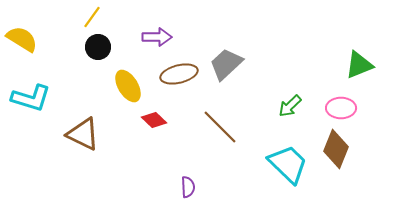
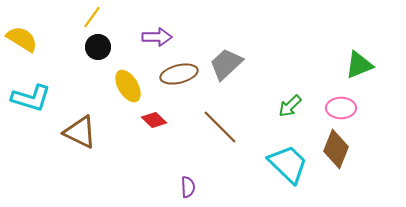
brown triangle: moved 3 px left, 2 px up
